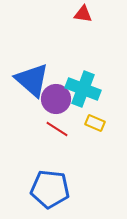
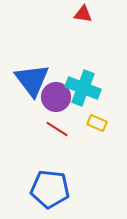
blue triangle: rotated 12 degrees clockwise
cyan cross: moved 1 px up
purple circle: moved 2 px up
yellow rectangle: moved 2 px right
